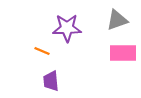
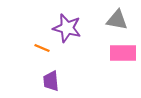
gray triangle: rotated 30 degrees clockwise
purple star: rotated 16 degrees clockwise
orange line: moved 3 px up
